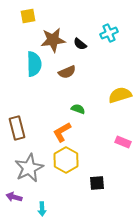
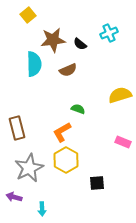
yellow square: moved 1 px up; rotated 28 degrees counterclockwise
brown semicircle: moved 1 px right, 2 px up
